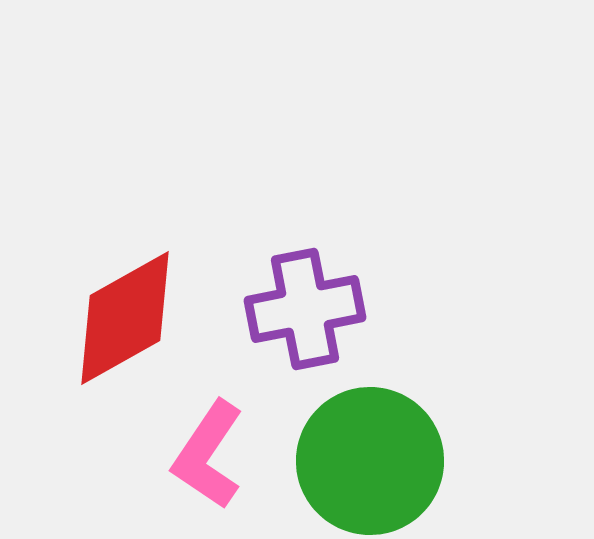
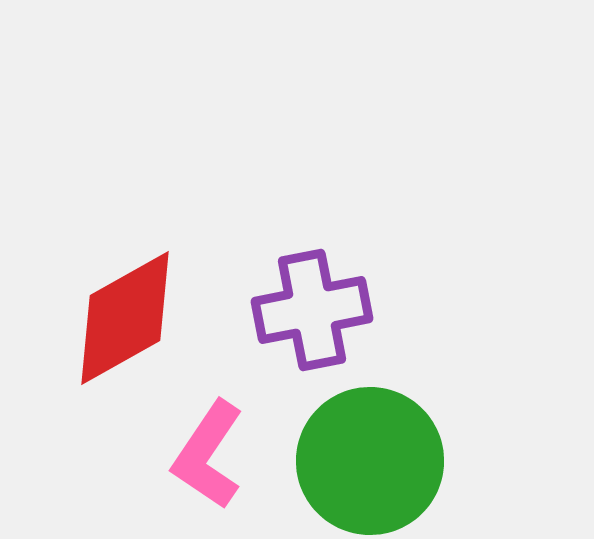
purple cross: moved 7 px right, 1 px down
